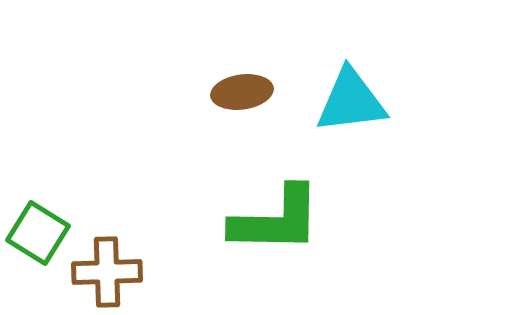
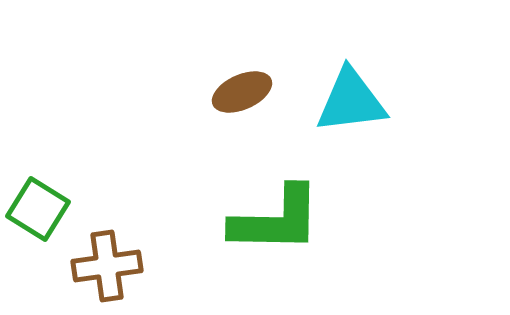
brown ellipse: rotated 16 degrees counterclockwise
green square: moved 24 px up
brown cross: moved 6 px up; rotated 6 degrees counterclockwise
